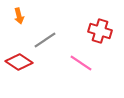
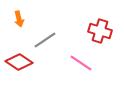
orange arrow: moved 3 px down
